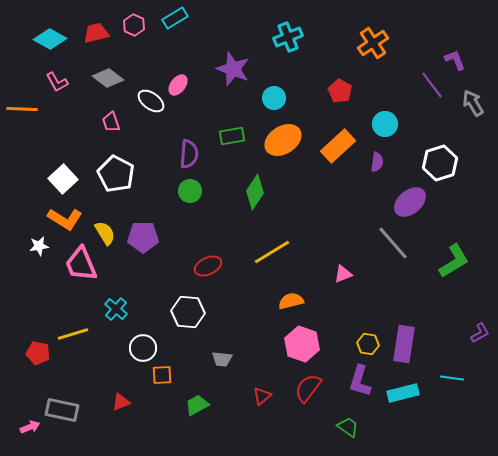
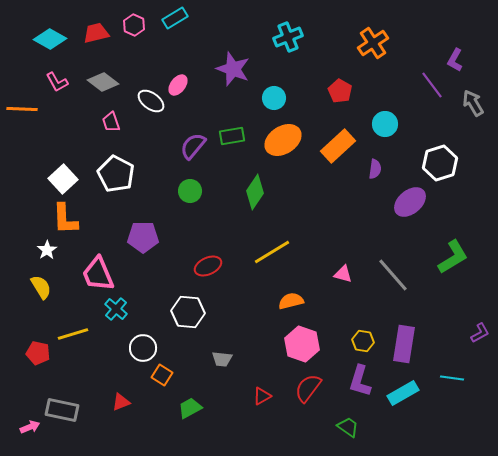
purple L-shape at (455, 60): rotated 130 degrees counterclockwise
gray diamond at (108, 78): moved 5 px left, 4 px down
purple semicircle at (189, 154): moved 4 px right, 8 px up; rotated 144 degrees counterclockwise
purple semicircle at (377, 162): moved 2 px left, 7 px down
orange L-shape at (65, 219): rotated 56 degrees clockwise
yellow semicircle at (105, 233): moved 64 px left, 54 px down
gray line at (393, 243): moved 32 px down
white star at (39, 246): moved 8 px right, 4 px down; rotated 24 degrees counterclockwise
green L-shape at (454, 261): moved 1 px left, 4 px up
pink trapezoid at (81, 264): moved 17 px right, 10 px down
pink triangle at (343, 274): rotated 36 degrees clockwise
yellow hexagon at (368, 344): moved 5 px left, 3 px up
orange square at (162, 375): rotated 35 degrees clockwise
cyan rectangle at (403, 393): rotated 16 degrees counterclockwise
red triangle at (262, 396): rotated 12 degrees clockwise
green trapezoid at (197, 405): moved 7 px left, 3 px down
